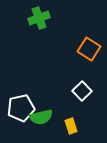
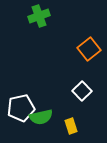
green cross: moved 2 px up
orange square: rotated 20 degrees clockwise
